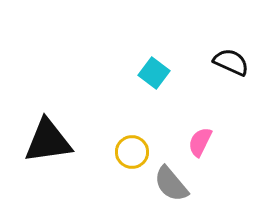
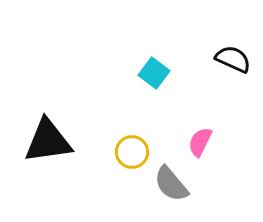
black semicircle: moved 2 px right, 3 px up
